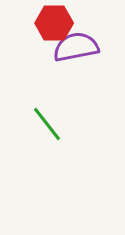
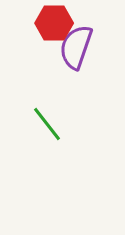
purple semicircle: rotated 60 degrees counterclockwise
